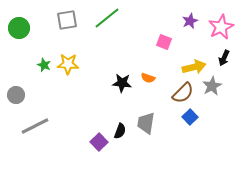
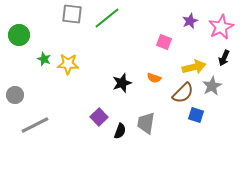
gray square: moved 5 px right, 6 px up; rotated 15 degrees clockwise
green circle: moved 7 px down
green star: moved 6 px up
orange semicircle: moved 6 px right
black star: rotated 24 degrees counterclockwise
gray circle: moved 1 px left
blue square: moved 6 px right, 2 px up; rotated 28 degrees counterclockwise
gray line: moved 1 px up
purple square: moved 25 px up
